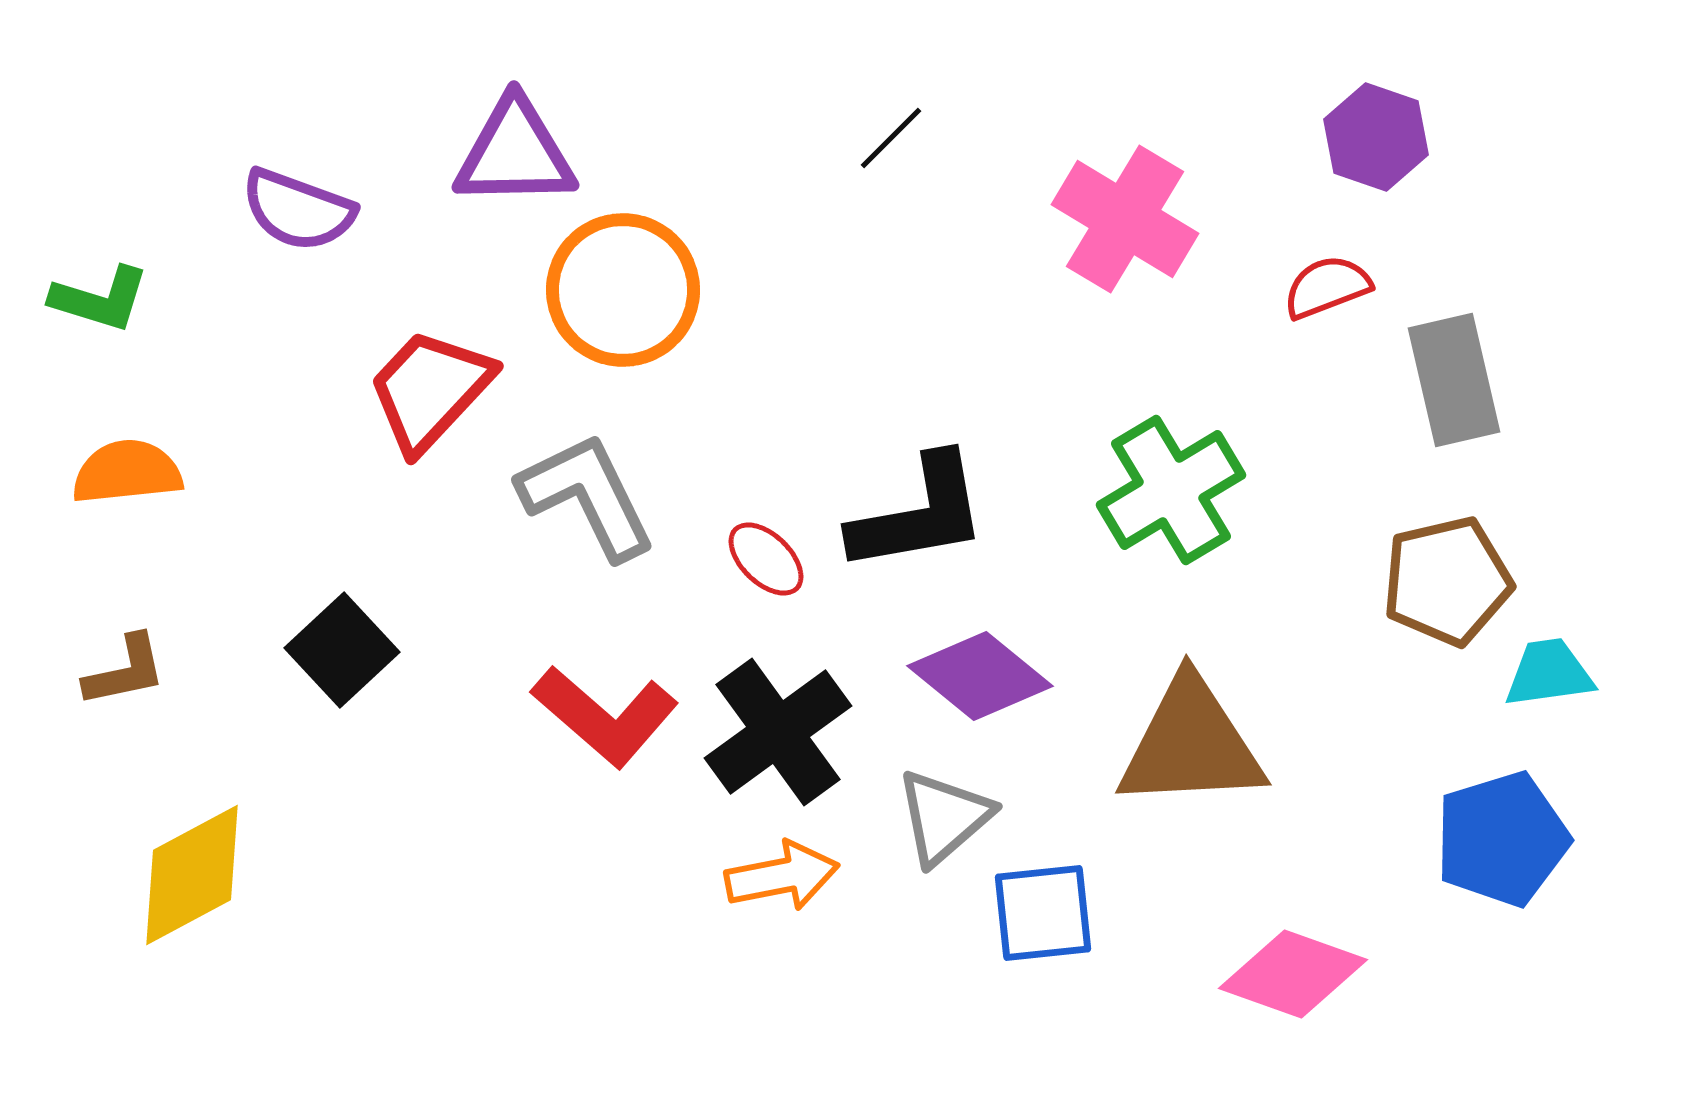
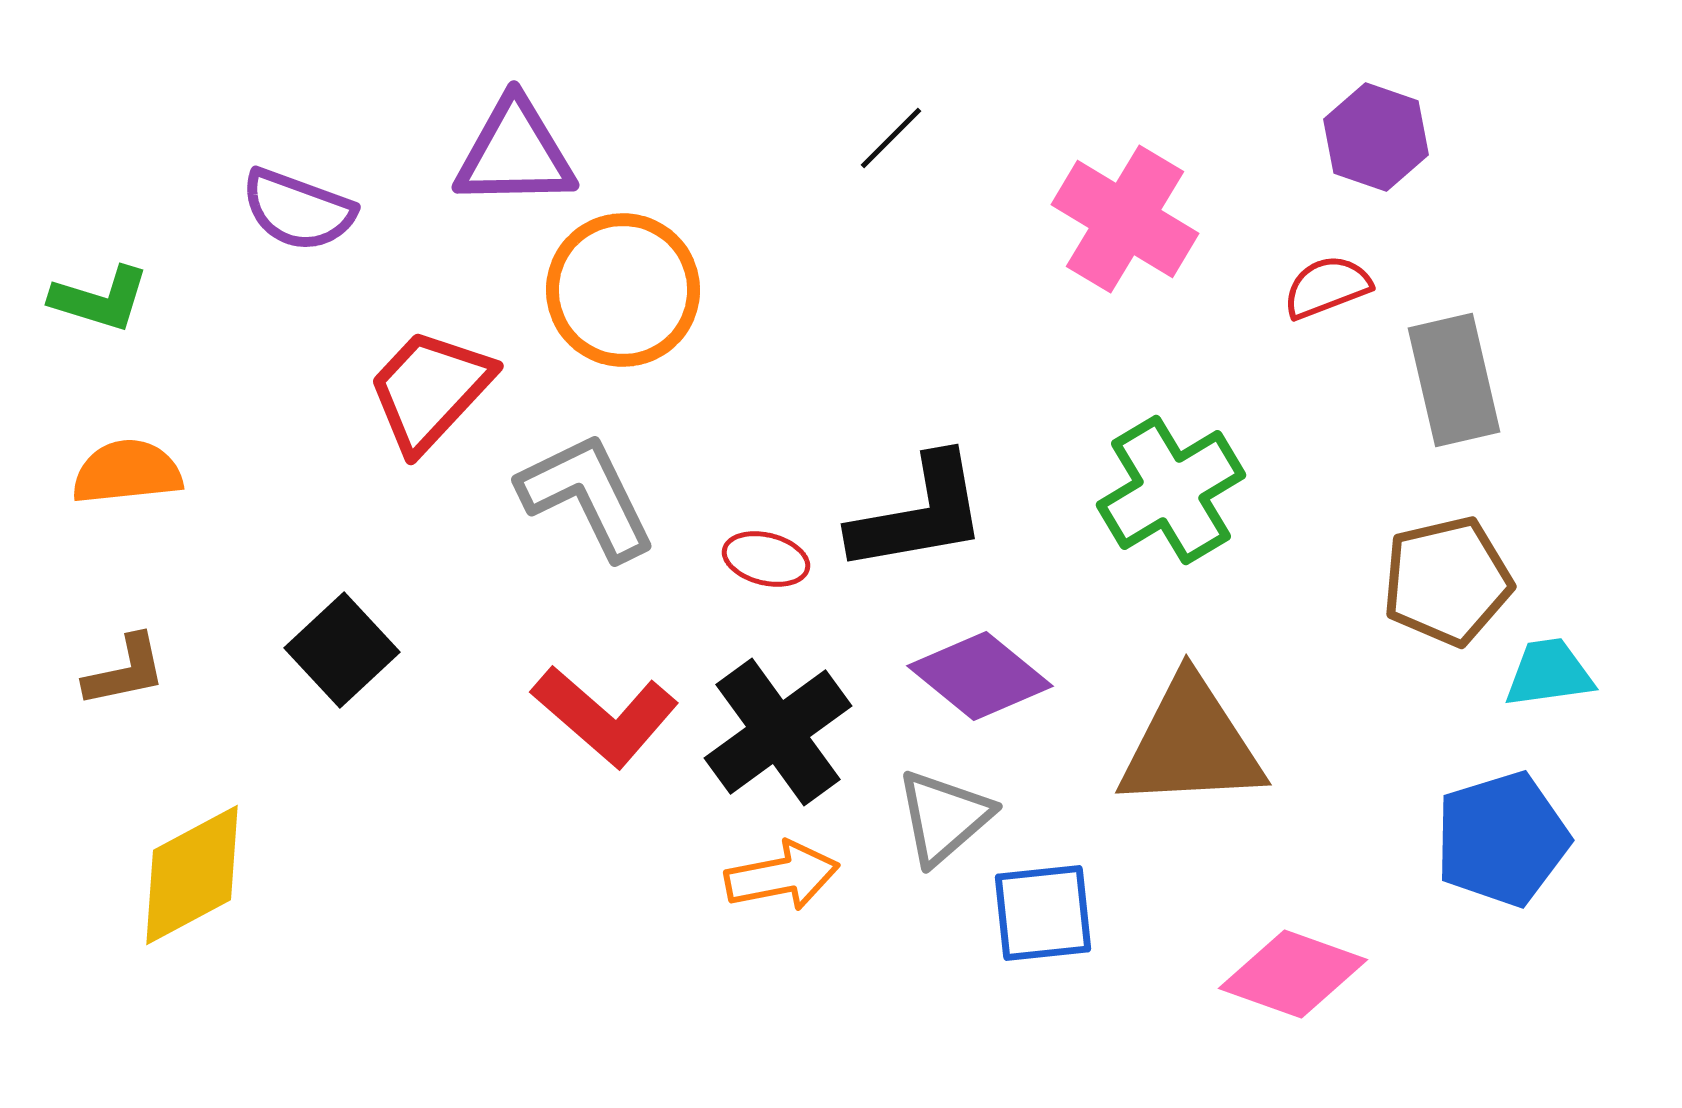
red ellipse: rotated 30 degrees counterclockwise
